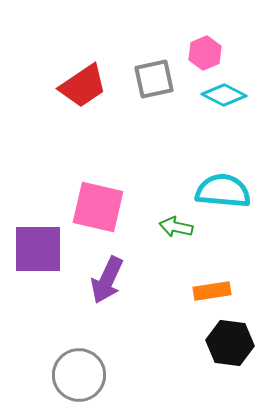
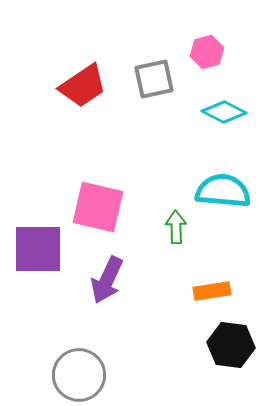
pink hexagon: moved 2 px right, 1 px up; rotated 8 degrees clockwise
cyan diamond: moved 17 px down
green arrow: rotated 76 degrees clockwise
black hexagon: moved 1 px right, 2 px down
